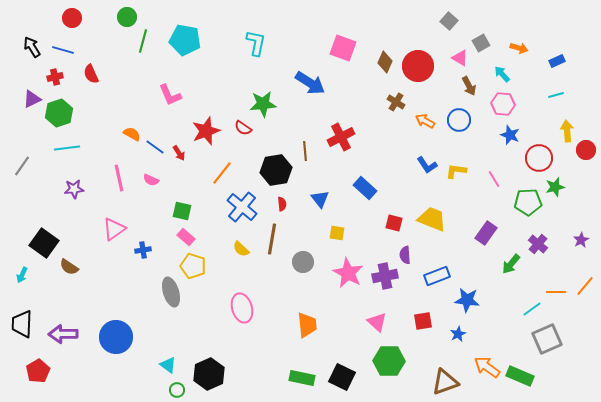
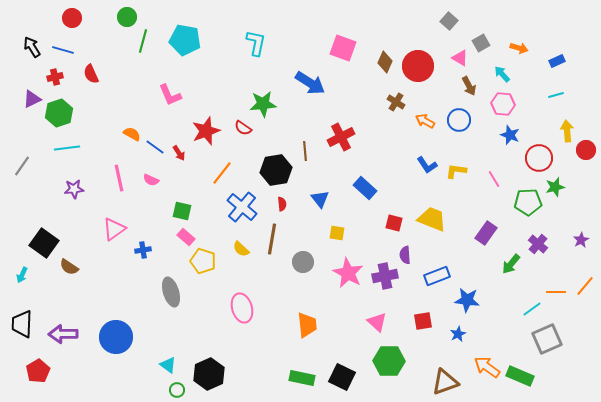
yellow pentagon at (193, 266): moved 10 px right, 5 px up
